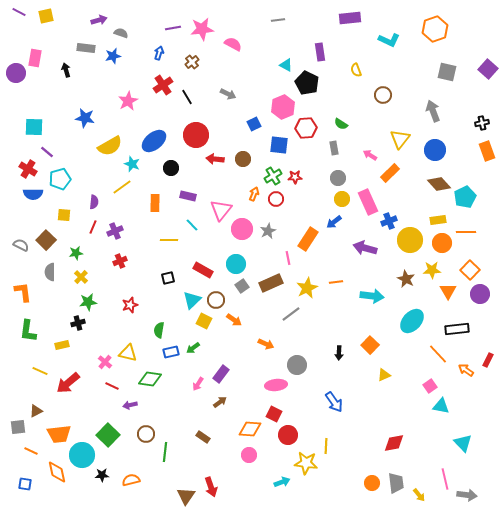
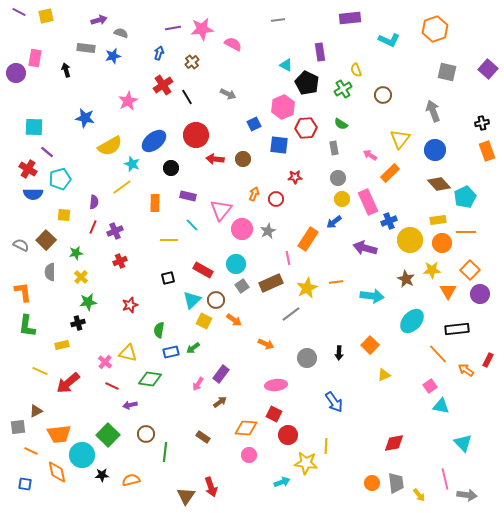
green cross at (273, 176): moved 70 px right, 87 px up
green L-shape at (28, 331): moved 1 px left, 5 px up
gray circle at (297, 365): moved 10 px right, 7 px up
orange diamond at (250, 429): moved 4 px left, 1 px up
